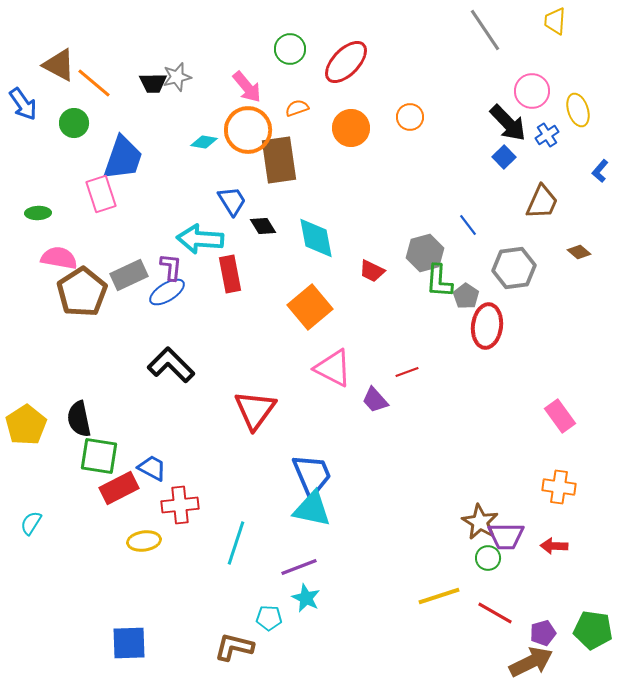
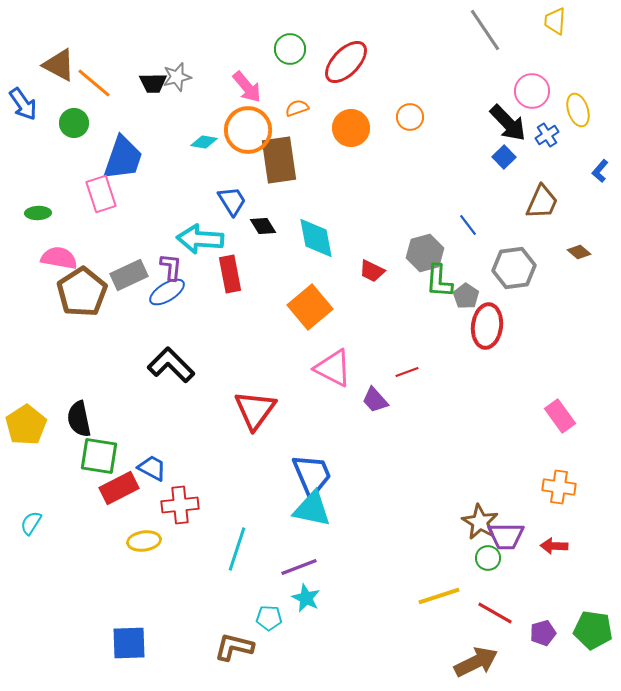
cyan line at (236, 543): moved 1 px right, 6 px down
brown arrow at (531, 662): moved 55 px left
